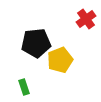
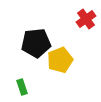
green rectangle: moved 2 px left
